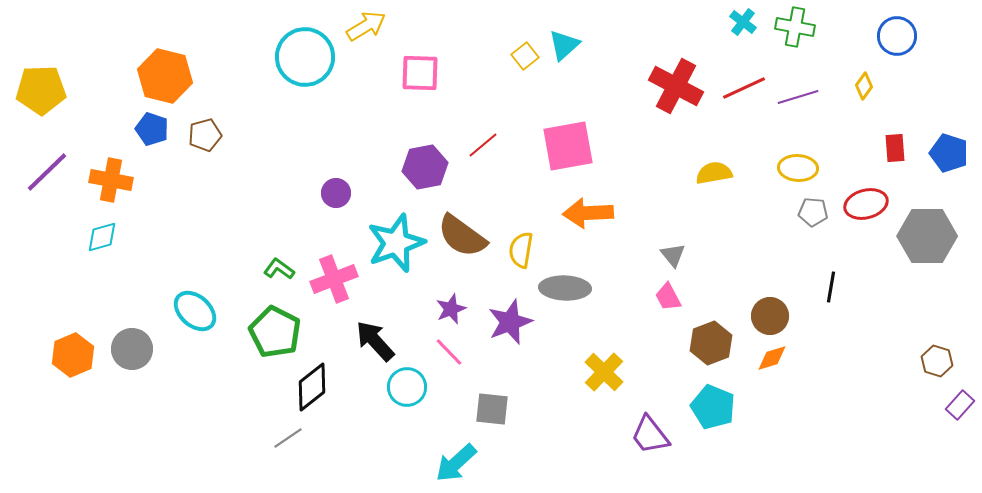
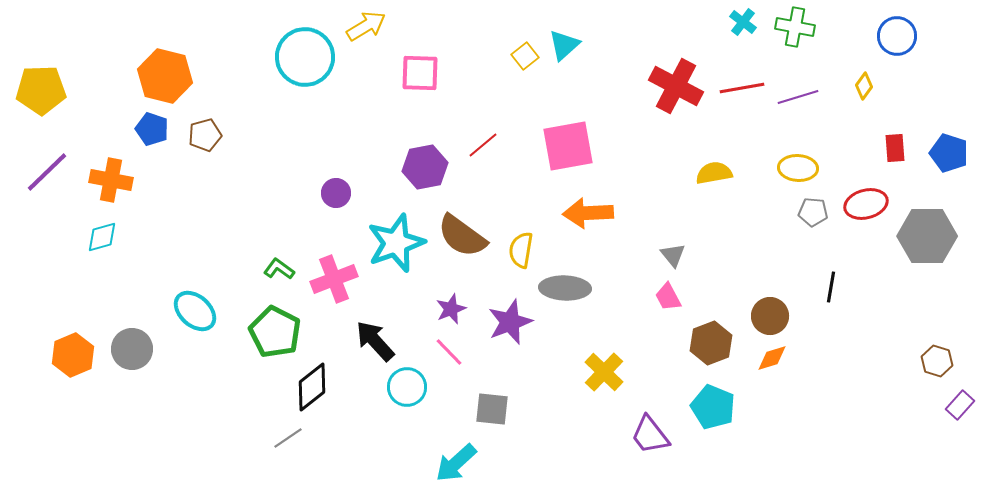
red line at (744, 88): moved 2 px left; rotated 15 degrees clockwise
